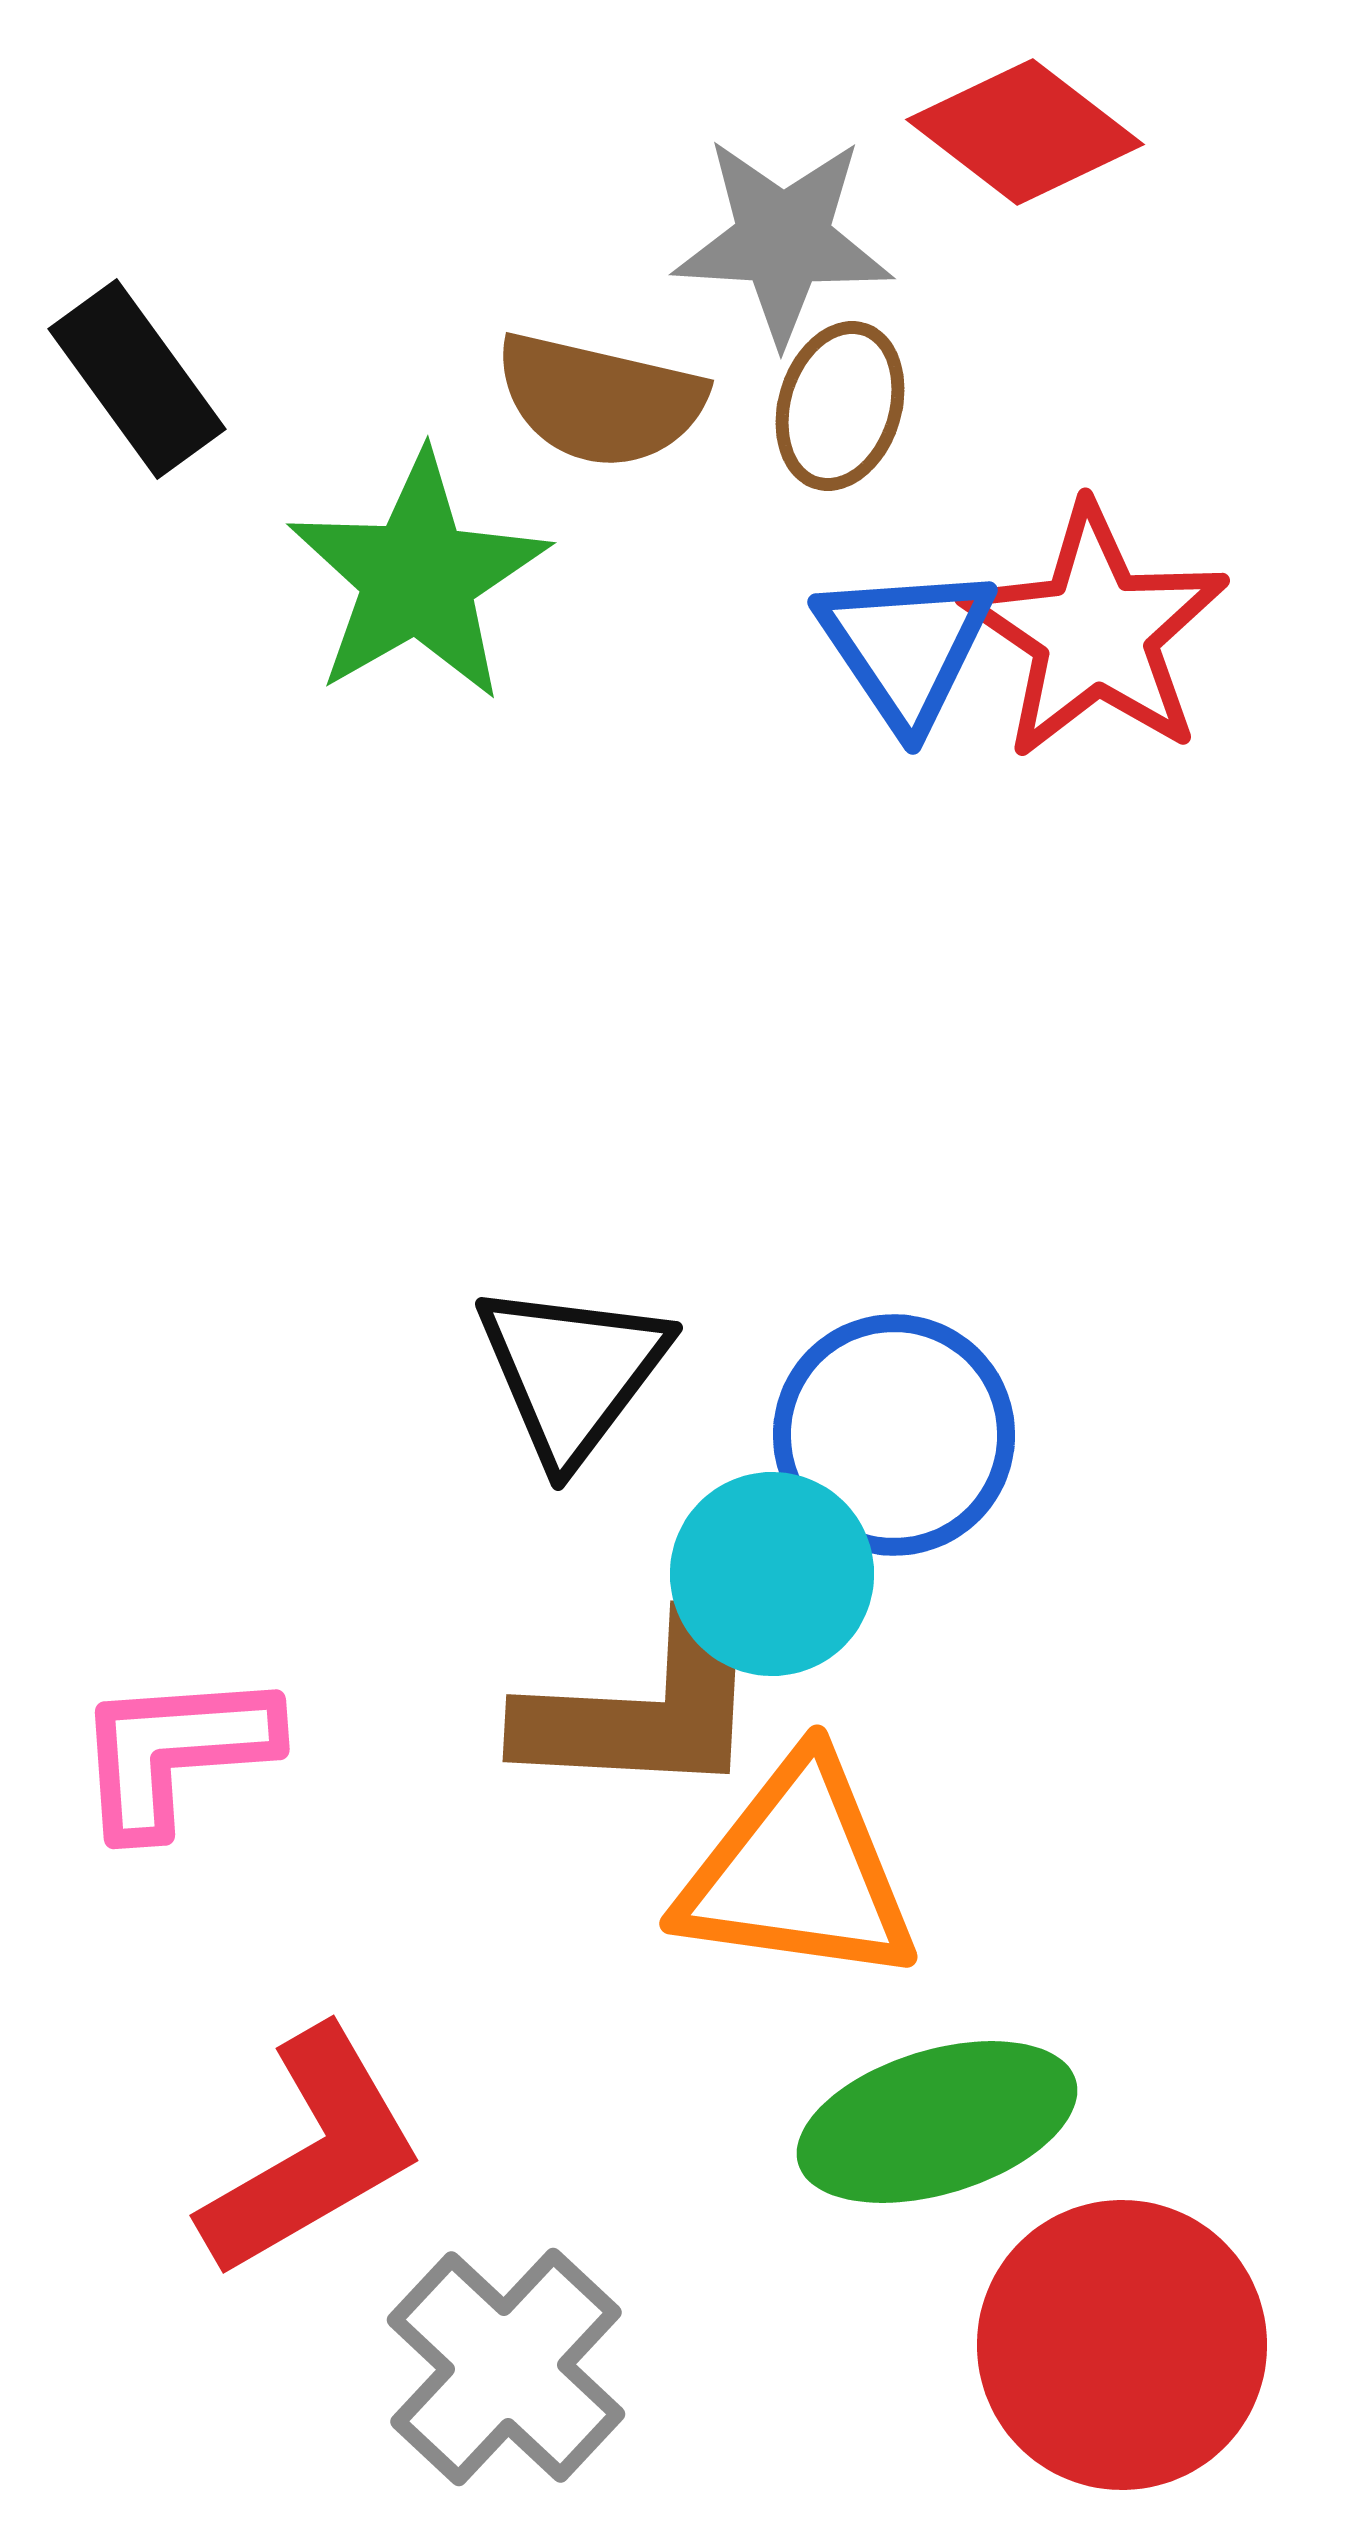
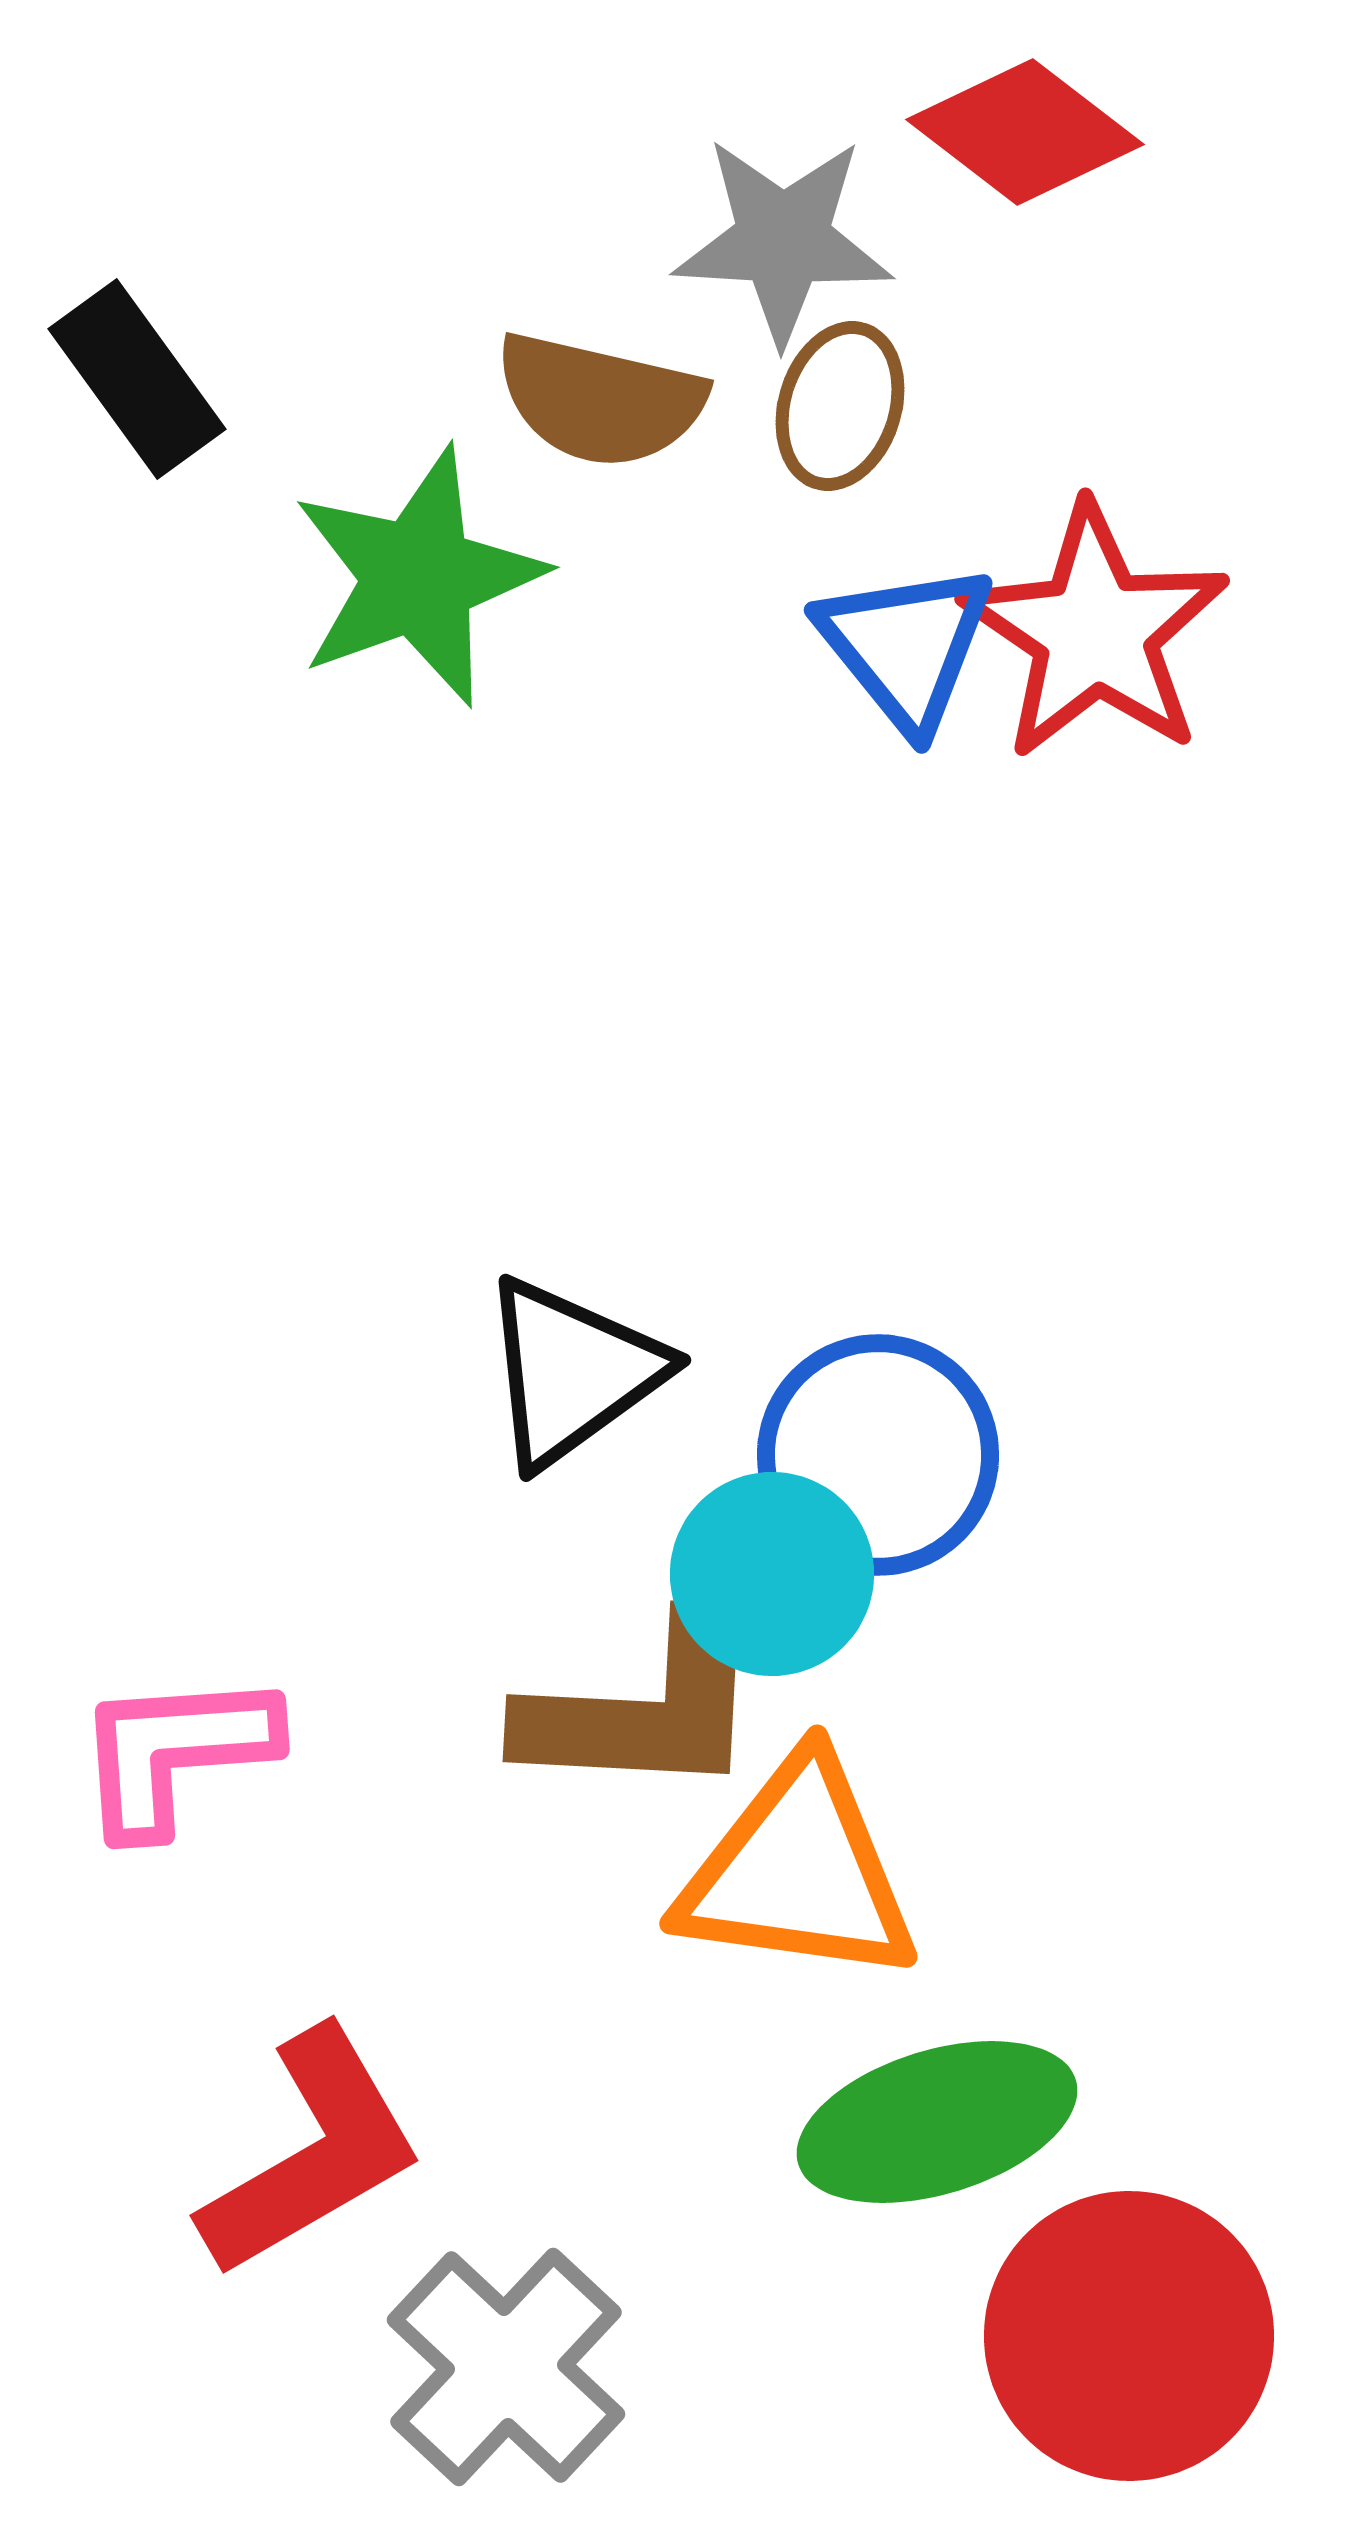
green star: rotated 10 degrees clockwise
blue triangle: rotated 5 degrees counterclockwise
black triangle: rotated 17 degrees clockwise
blue circle: moved 16 px left, 20 px down
red circle: moved 7 px right, 9 px up
